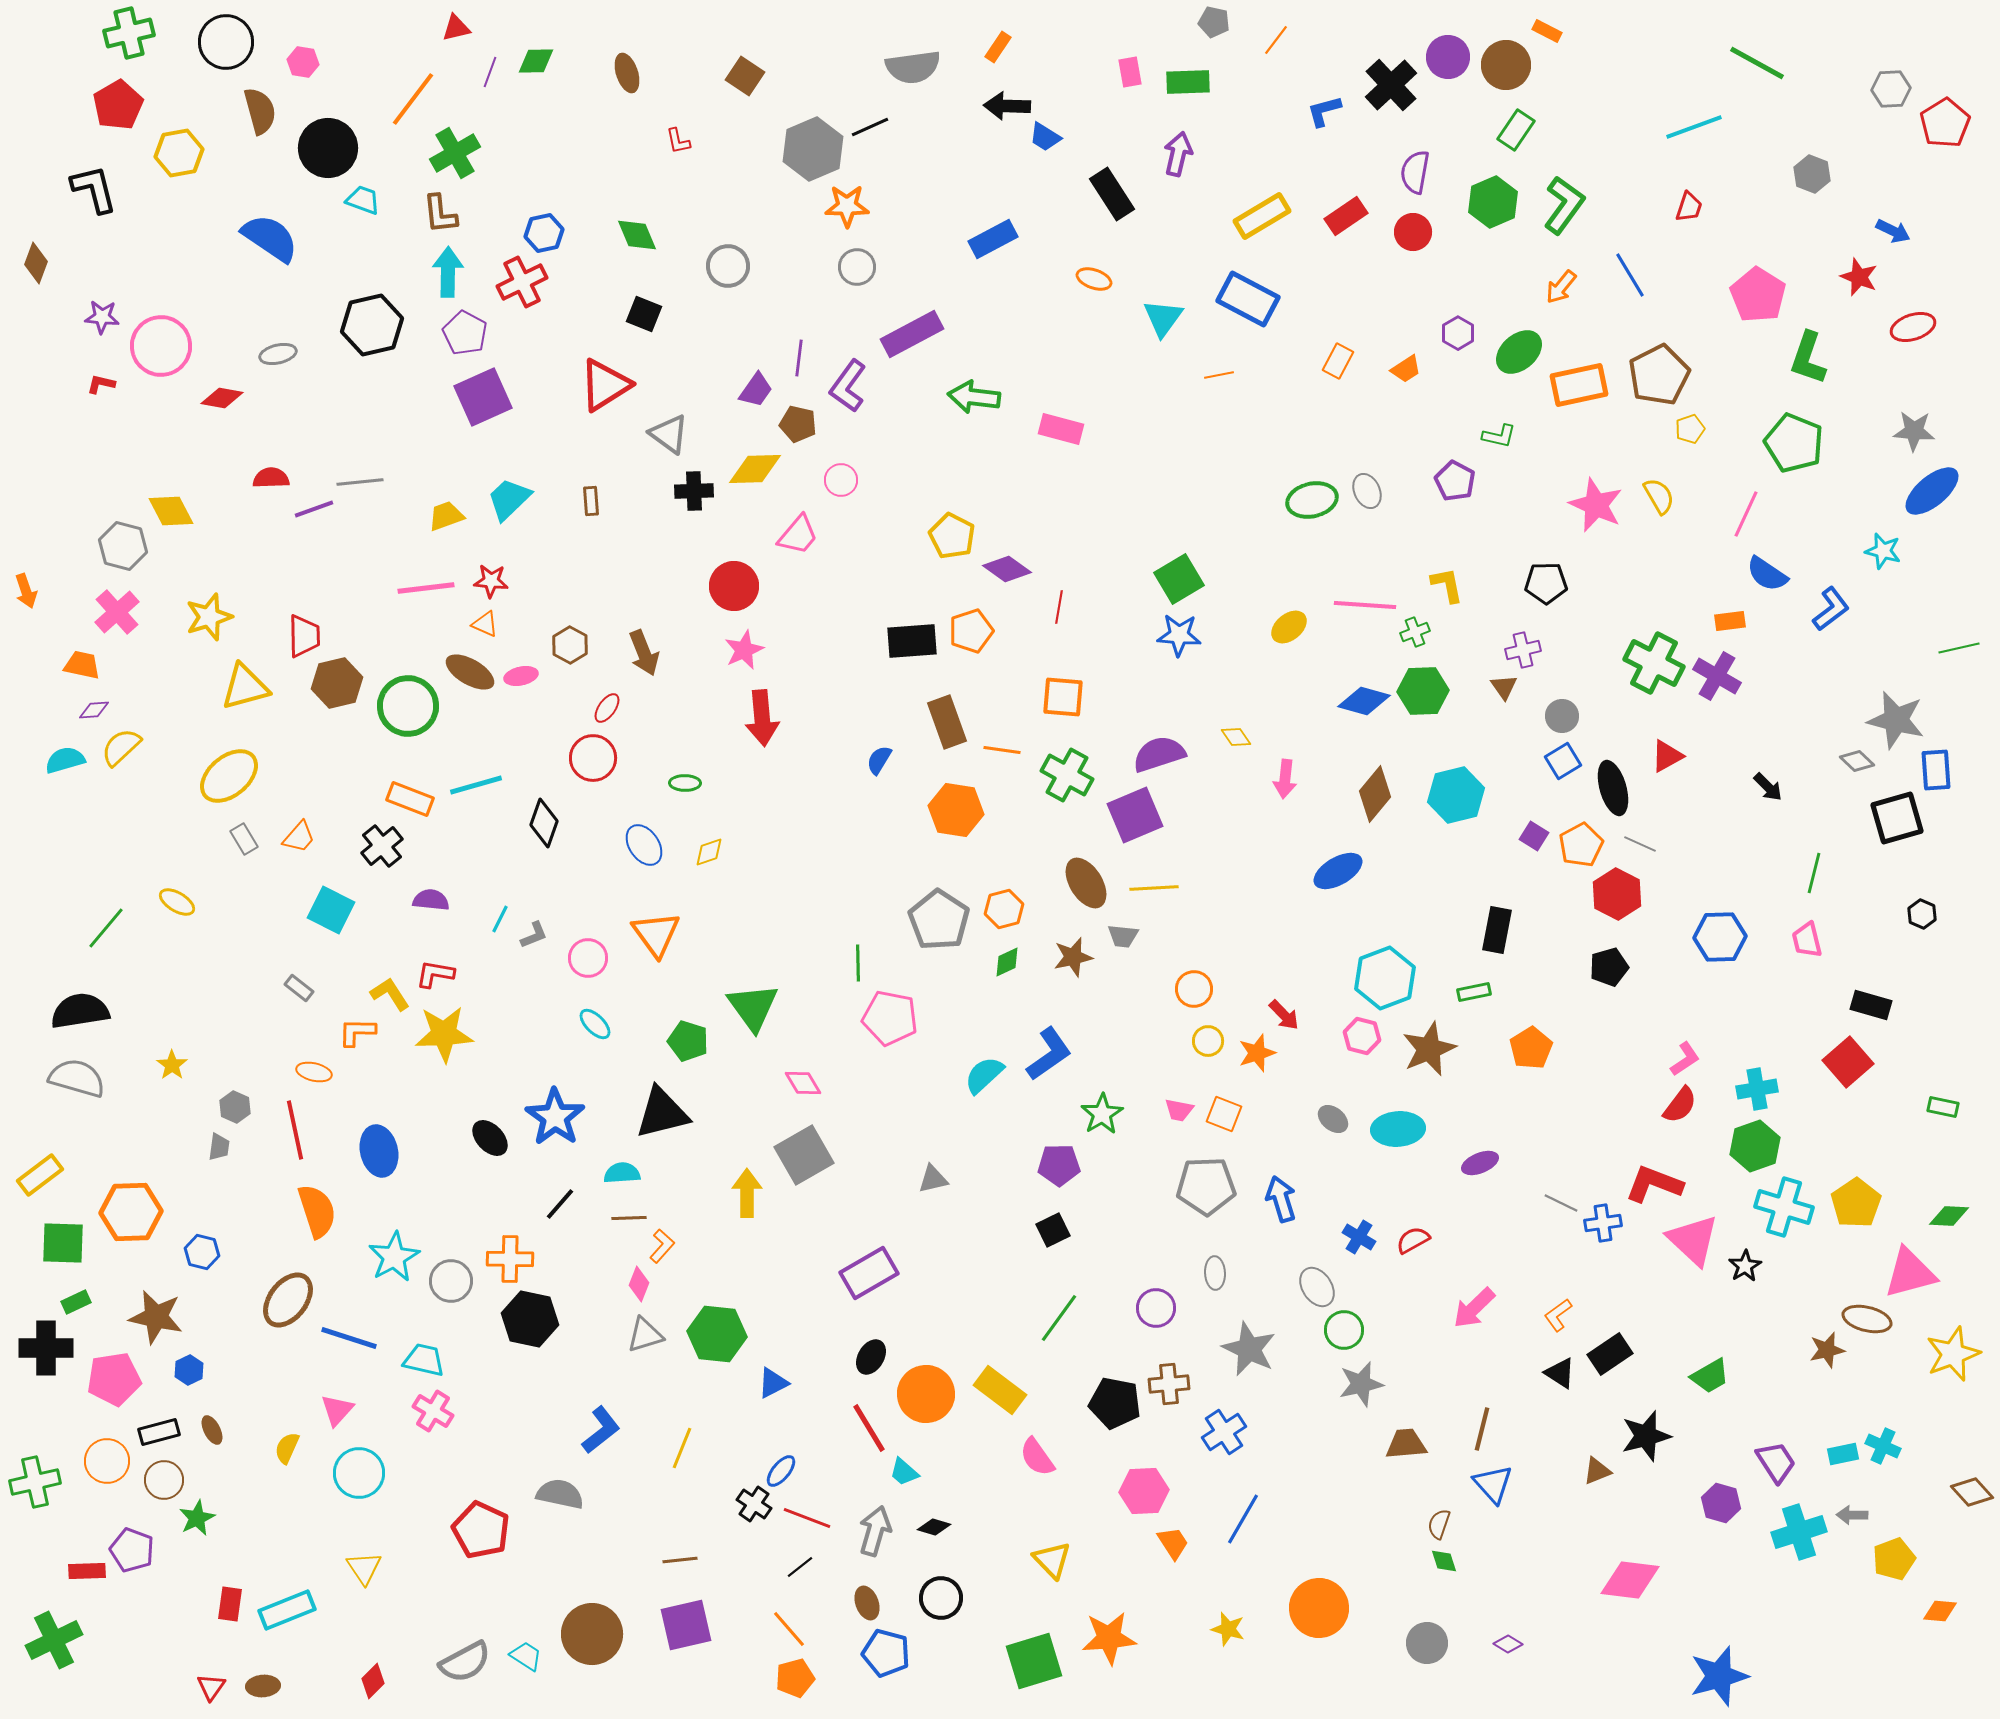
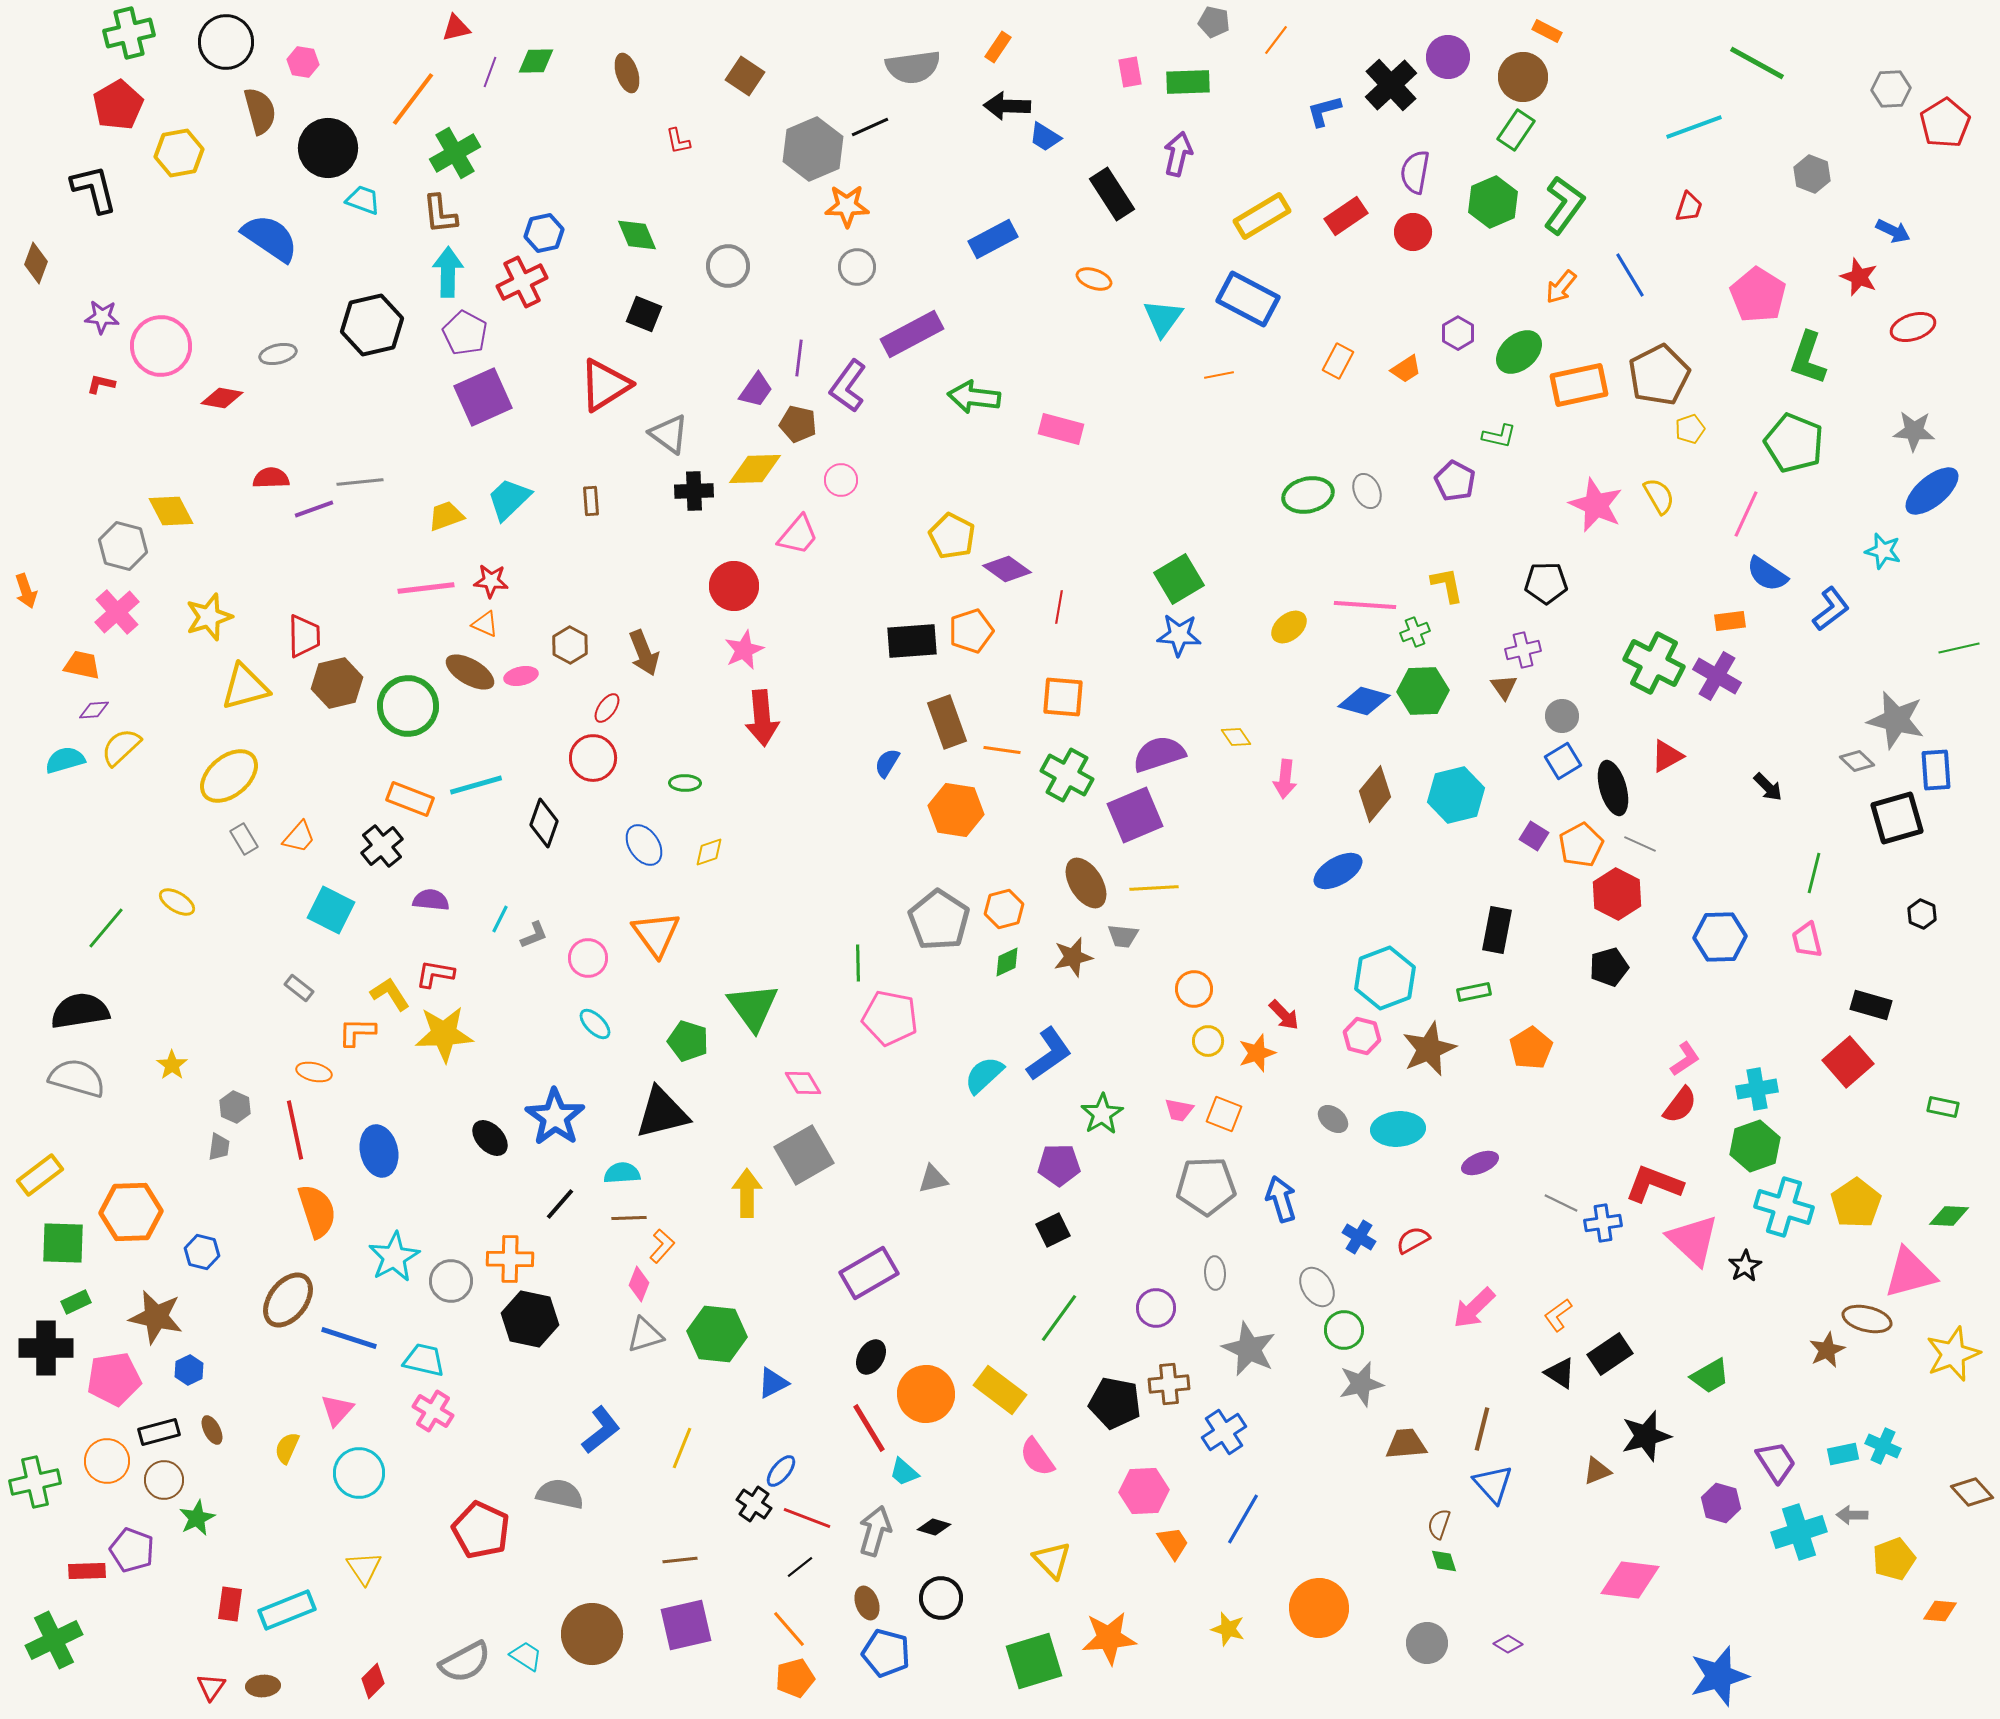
brown circle at (1506, 65): moved 17 px right, 12 px down
green ellipse at (1312, 500): moved 4 px left, 5 px up
blue semicircle at (879, 760): moved 8 px right, 3 px down
brown star at (1827, 1350): rotated 12 degrees counterclockwise
